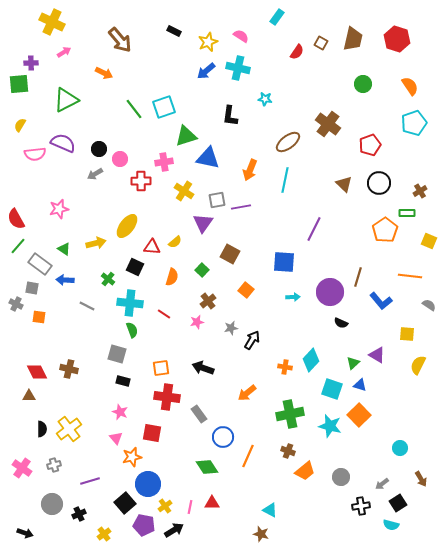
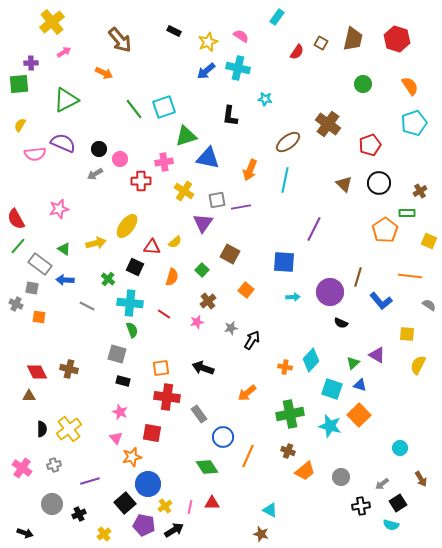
yellow cross at (52, 22): rotated 25 degrees clockwise
